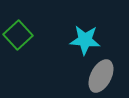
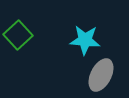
gray ellipse: moved 1 px up
